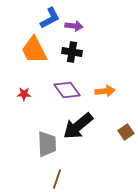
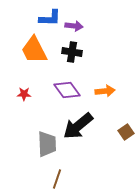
blue L-shape: rotated 30 degrees clockwise
